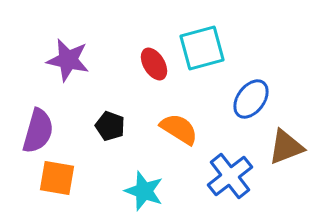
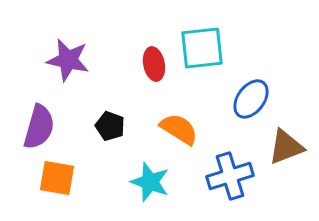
cyan square: rotated 9 degrees clockwise
red ellipse: rotated 20 degrees clockwise
purple semicircle: moved 1 px right, 4 px up
blue cross: rotated 21 degrees clockwise
cyan star: moved 6 px right, 9 px up
